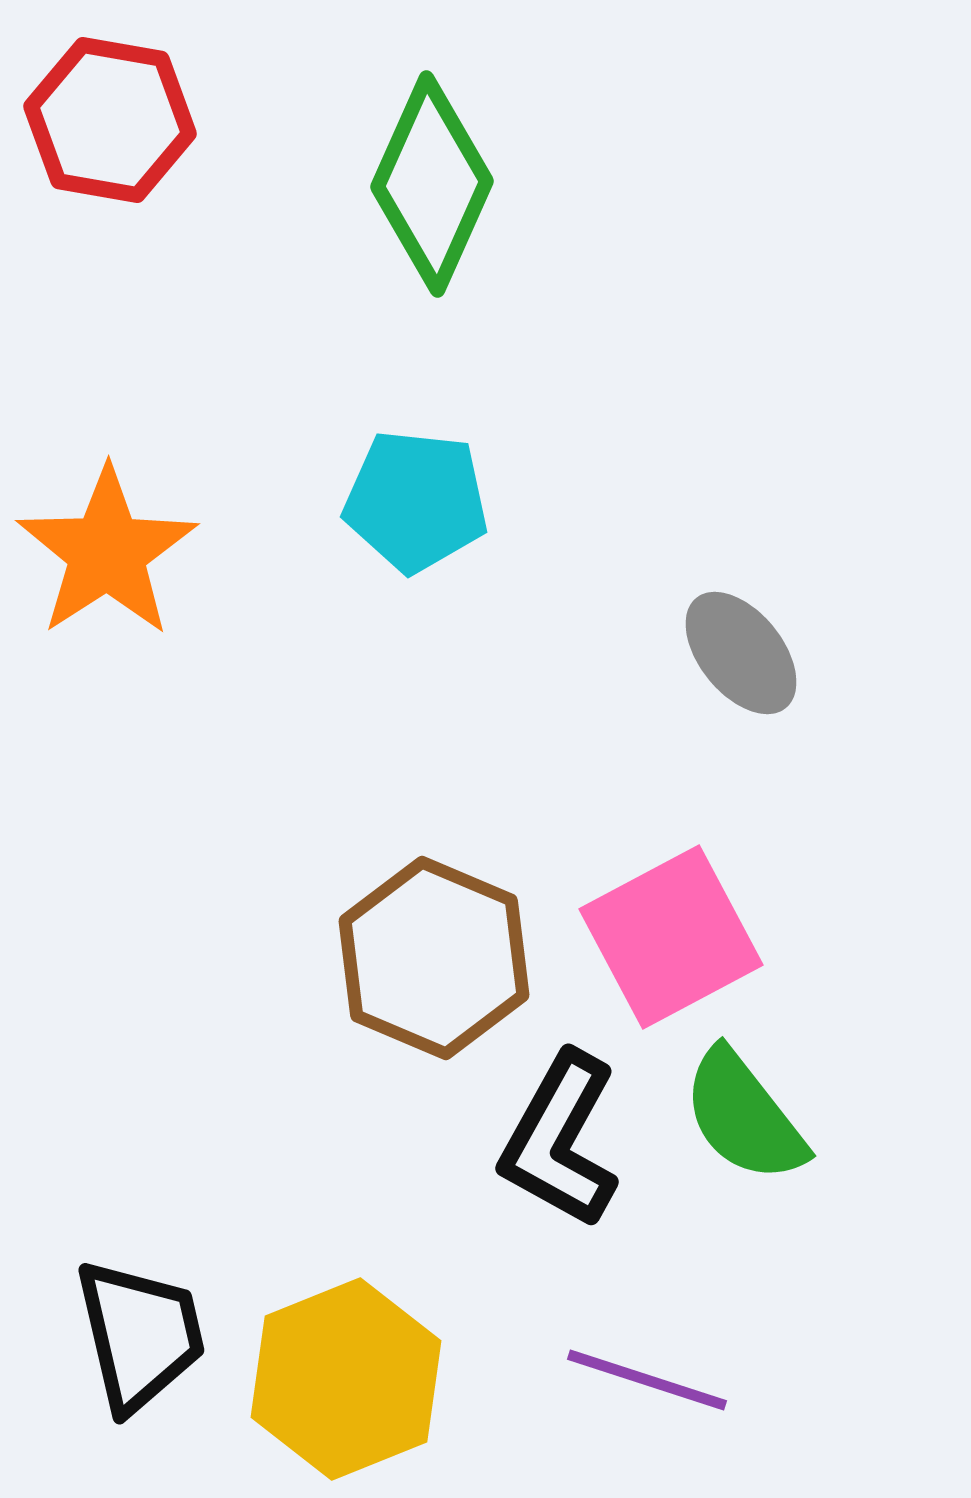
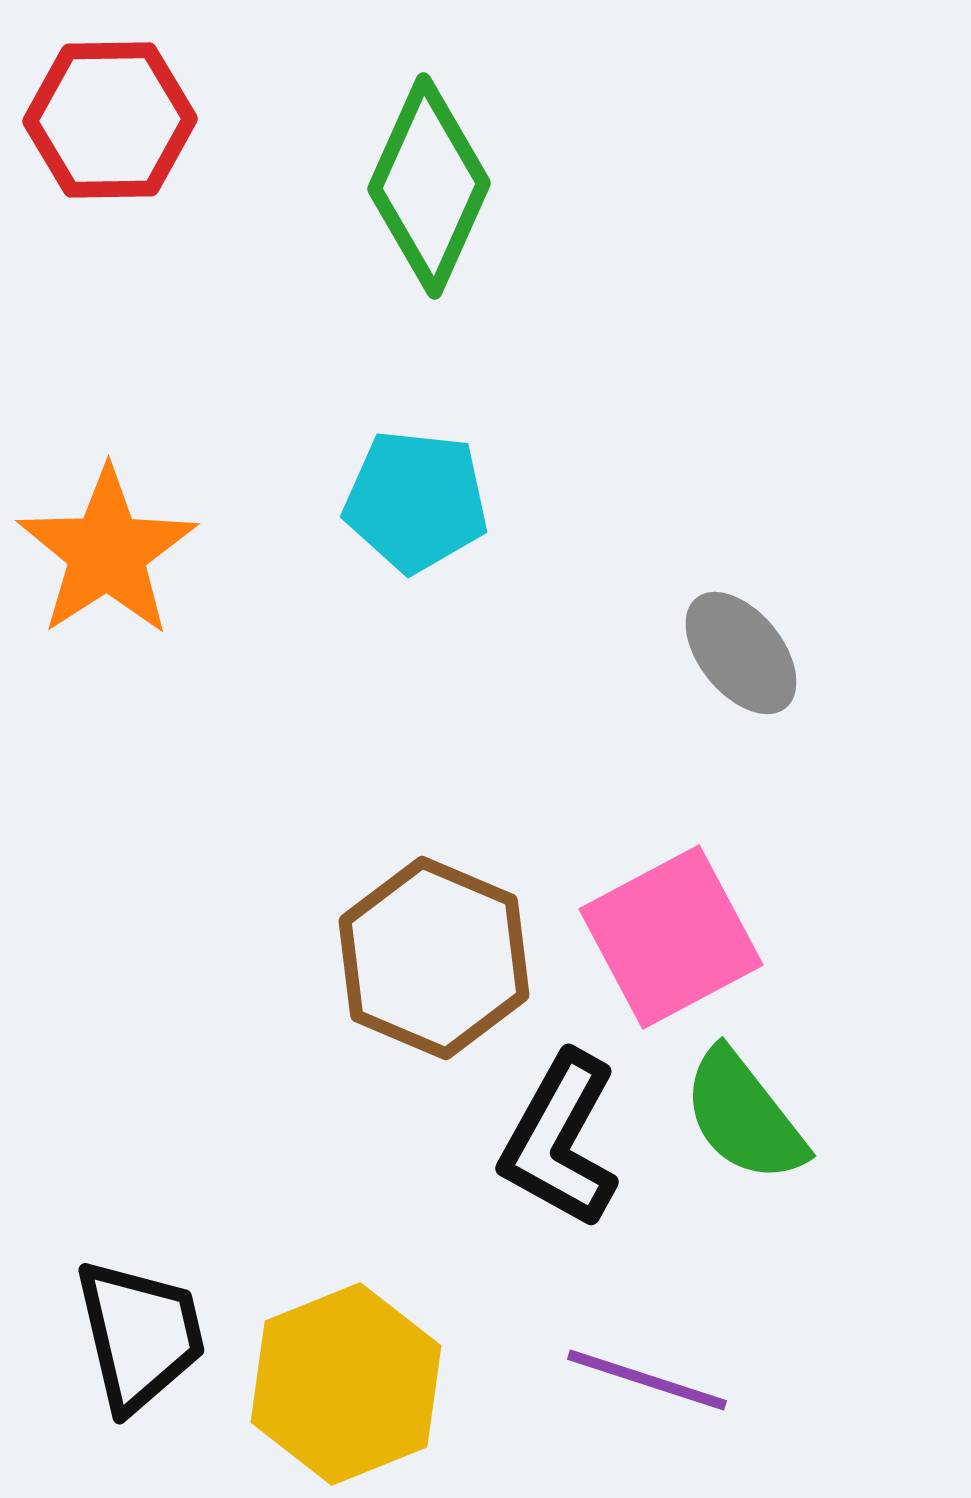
red hexagon: rotated 11 degrees counterclockwise
green diamond: moved 3 px left, 2 px down
yellow hexagon: moved 5 px down
